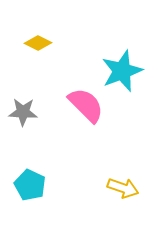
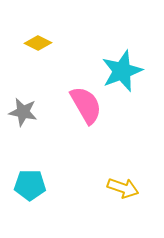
pink semicircle: rotated 15 degrees clockwise
gray star: rotated 8 degrees clockwise
cyan pentagon: rotated 24 degrees counterclockwise
